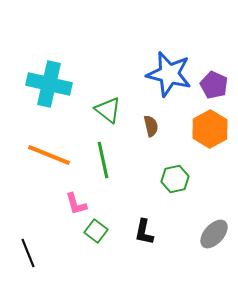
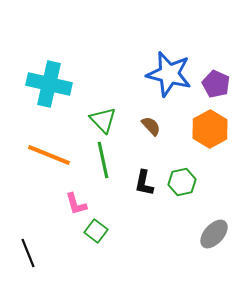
purple pentagon: moved 2 px right, 1 px up
green triangle: moved 5 px left, 10 px down; rotated 8 degrees clockwise
brown semicircle: rotated 30 degrees counterclockwise
green hexagon: moved 7 px right, 3 px down
black L-shape: moved 49 px up
